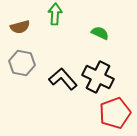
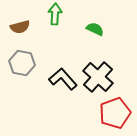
green semicircle: moved 5 px left, 4 px up
black cross: rotated 16 degrees clockwise
